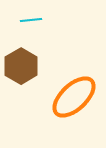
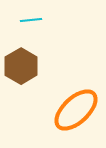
orange ellipse: moved 2 px right, 13 px down
